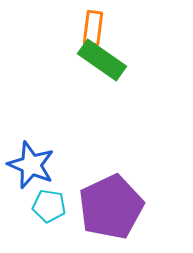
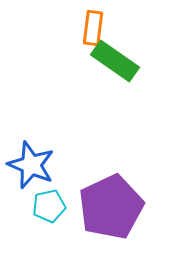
green rectangle: moved 13 px right, 1 px down
cyan pentagon: rotated 20 degrees counterclockwise
